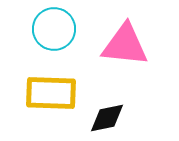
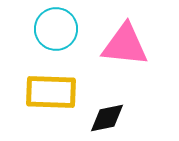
cyan circle: moved 2 px right
yellow rectangle: moved 1 px up
